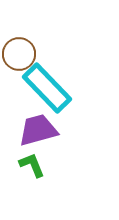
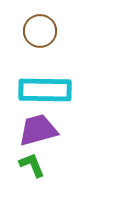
brown circle: moved 21 px right, 23 px up
cyan rectangle: moved 2 px left, 2 px down; rotated 45 degrees counterclockwise
